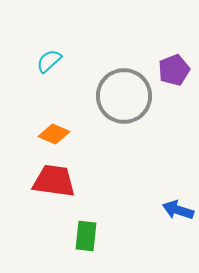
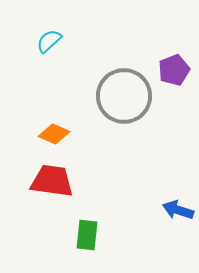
cyan semicircle: moved 20 px up
red trapezoid: moved 2 px left
green rectangle: moved 1 px right, 1 px up
